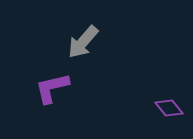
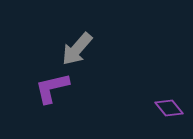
gray arrow: moved 6 px left, 7 px down
